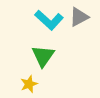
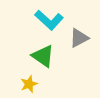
gray triangle: moved 21 px down
green triangle: rotated 30 degrees counterclockwise
